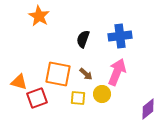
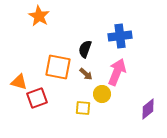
black semicircle: moved 2 px right, 10 px down
orange square: moved 7 px up
yellow square: moved 5 px right, 10 px down
